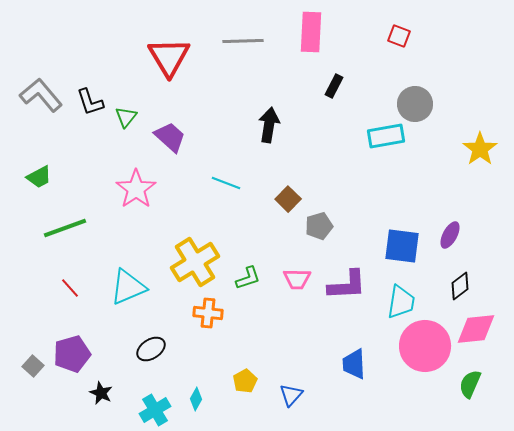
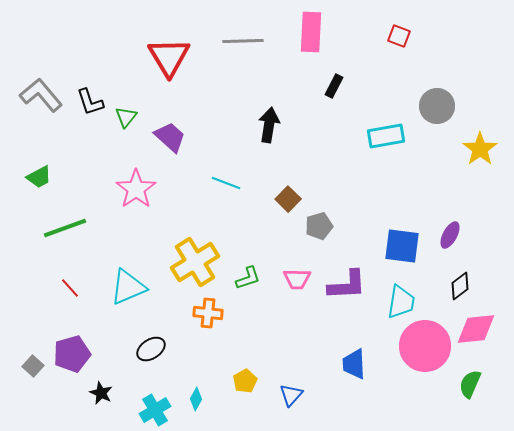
gray circle at (415, 104): moved 22 px right, 2 px down
